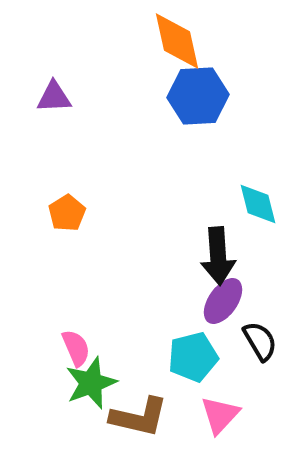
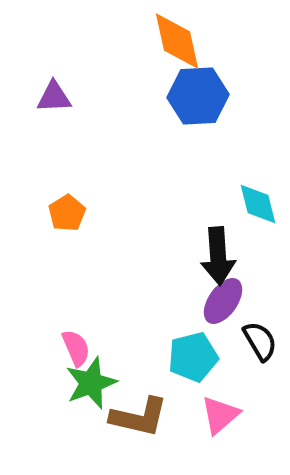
pink triangle: rotated 6 degrees clockwise
